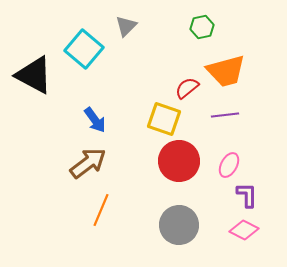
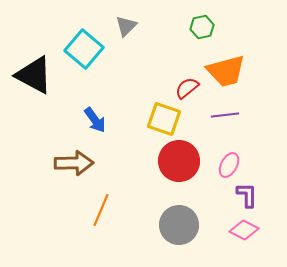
brown arrow: moved 14 px left; rotated 36 degrees clockwise
